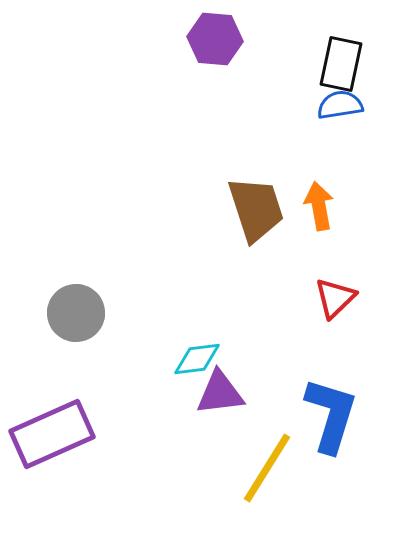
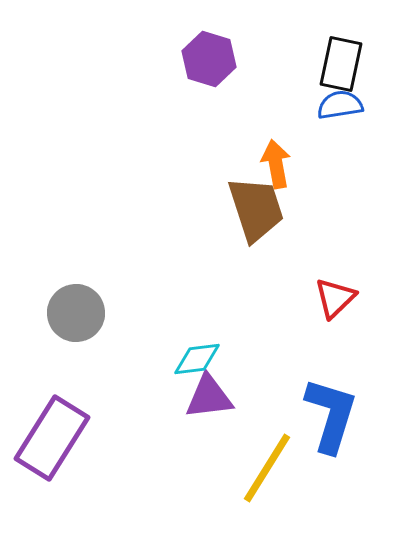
purple hexagon: moved 6 px left, 20 px down; rotated 12 degrees clockwise
orange arrow: moved 43 px left, 42 px up
purple triangle: moved 11 px left, 4 px down
purple rectangle: moved 4 px down; rotated 34 degrees counterclockwise
